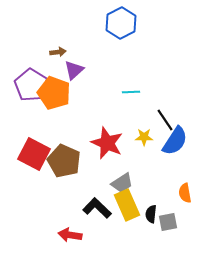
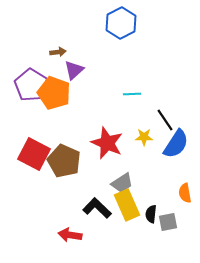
cyan line: moved 1 px right, 2 px down
blue semicircle: moved 1 px right, 3 px down
